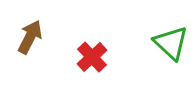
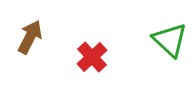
green triangle: moved 1 px left, 3 px up
